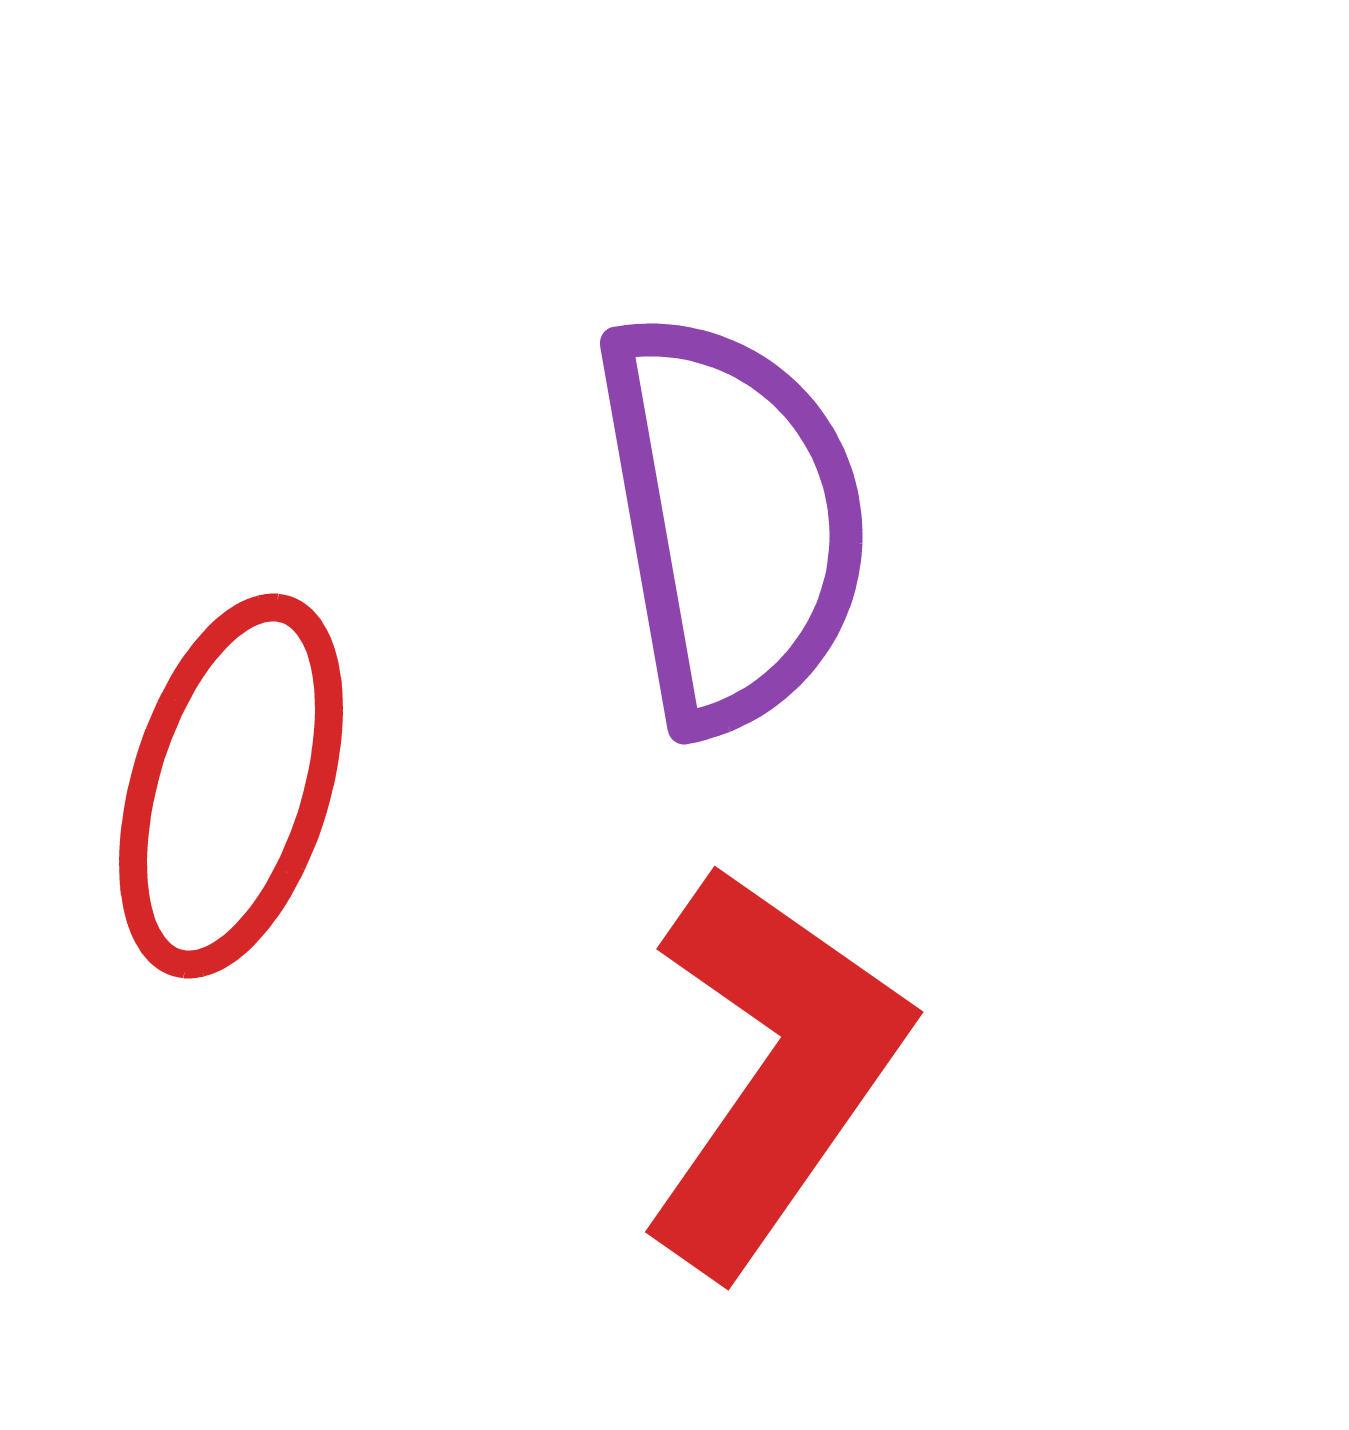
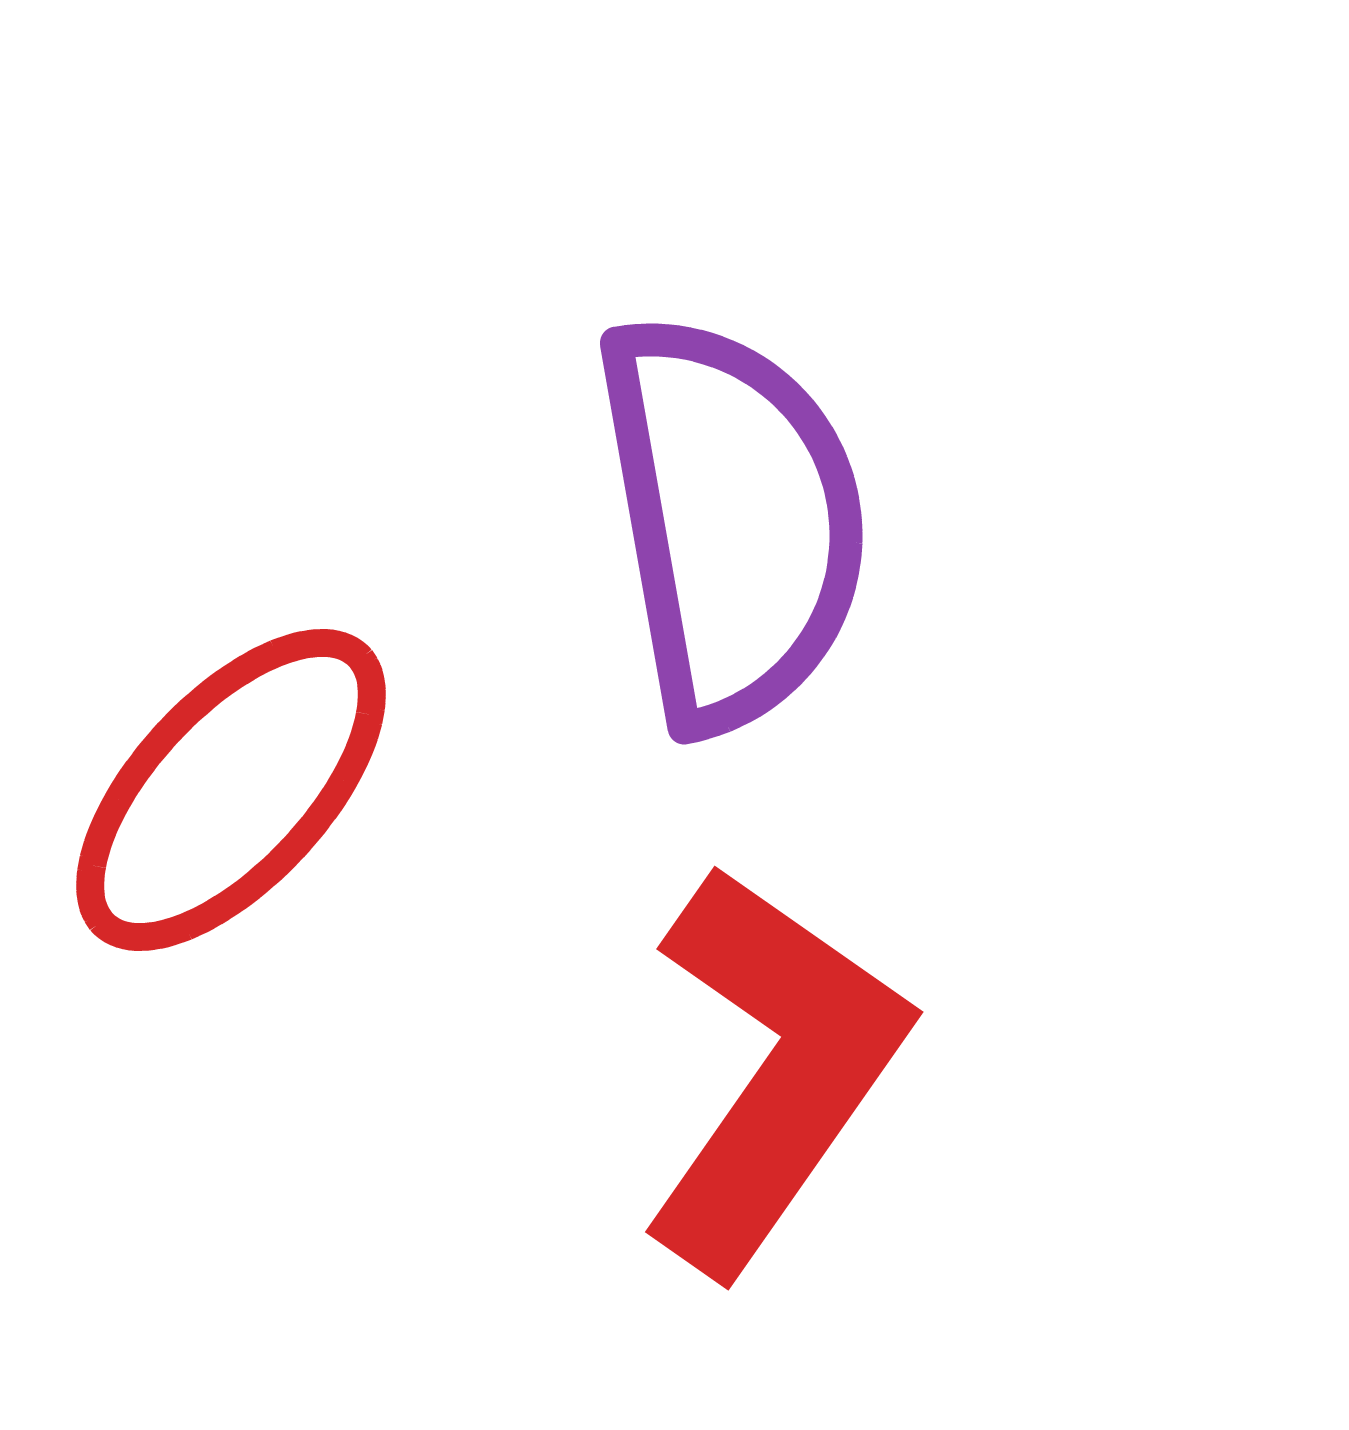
red ellipse: moved 4 px down; rotated 26 degrees clockwise
